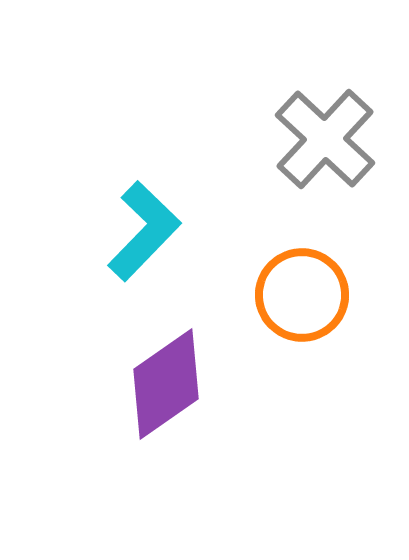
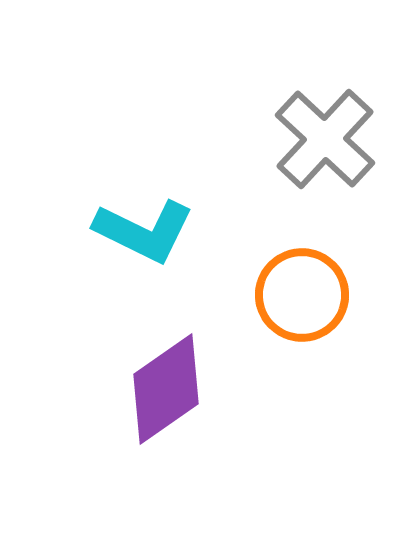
cyan L-shape: rotated 72 degrees clockwise
purple diamond: moved 5 px down
